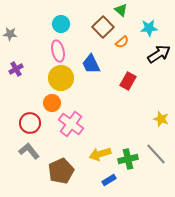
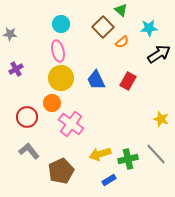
blue trapezoid: moved 5 px right, 16 px down
red circle: moved 3 px left, 6 px up
